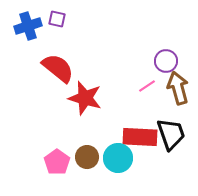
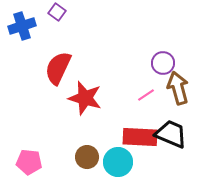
purple square: moved 7 px up; rotated 24 degrees clockwise
blue cross: moved 6 px left
purple circle: moved 3 px left, 2 px down
red semicircle: rotated 104 degrees counterclockwise
pink line: moved 1 px left, 9 px down
black trapezoid: rotated 48 degrees counterclockwise
cyan circle: moved 4 px down
pink pentagon: moved 28 px left; rotated 30 degrees counterclockwise
